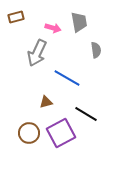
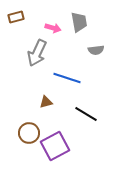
gray semicircle: rotated 91 degrees clockwise
blue line: rotated 12 degrees counterclockwise
purple square: moved 6 px left, 13 px down
